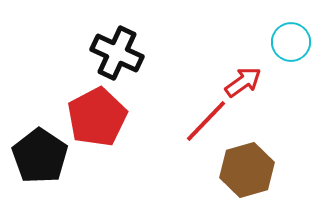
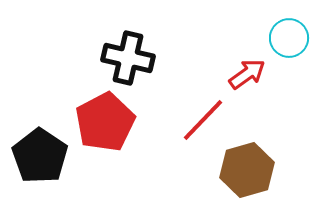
cyan circle: moved 2 px left, 4 px up
black cross: moved 11 px right, 5 px down; rotated 12 degrees counterclockwise
red arrow: moved 4 px right, 8 px up
red pentagon: moved 8 px right, 5 px down
red line: moved 3 px left, 1 px up
